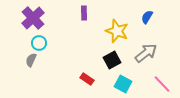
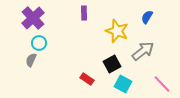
gray arrow: moved 3 px left, 2 px up
black square: moved 4 px down
